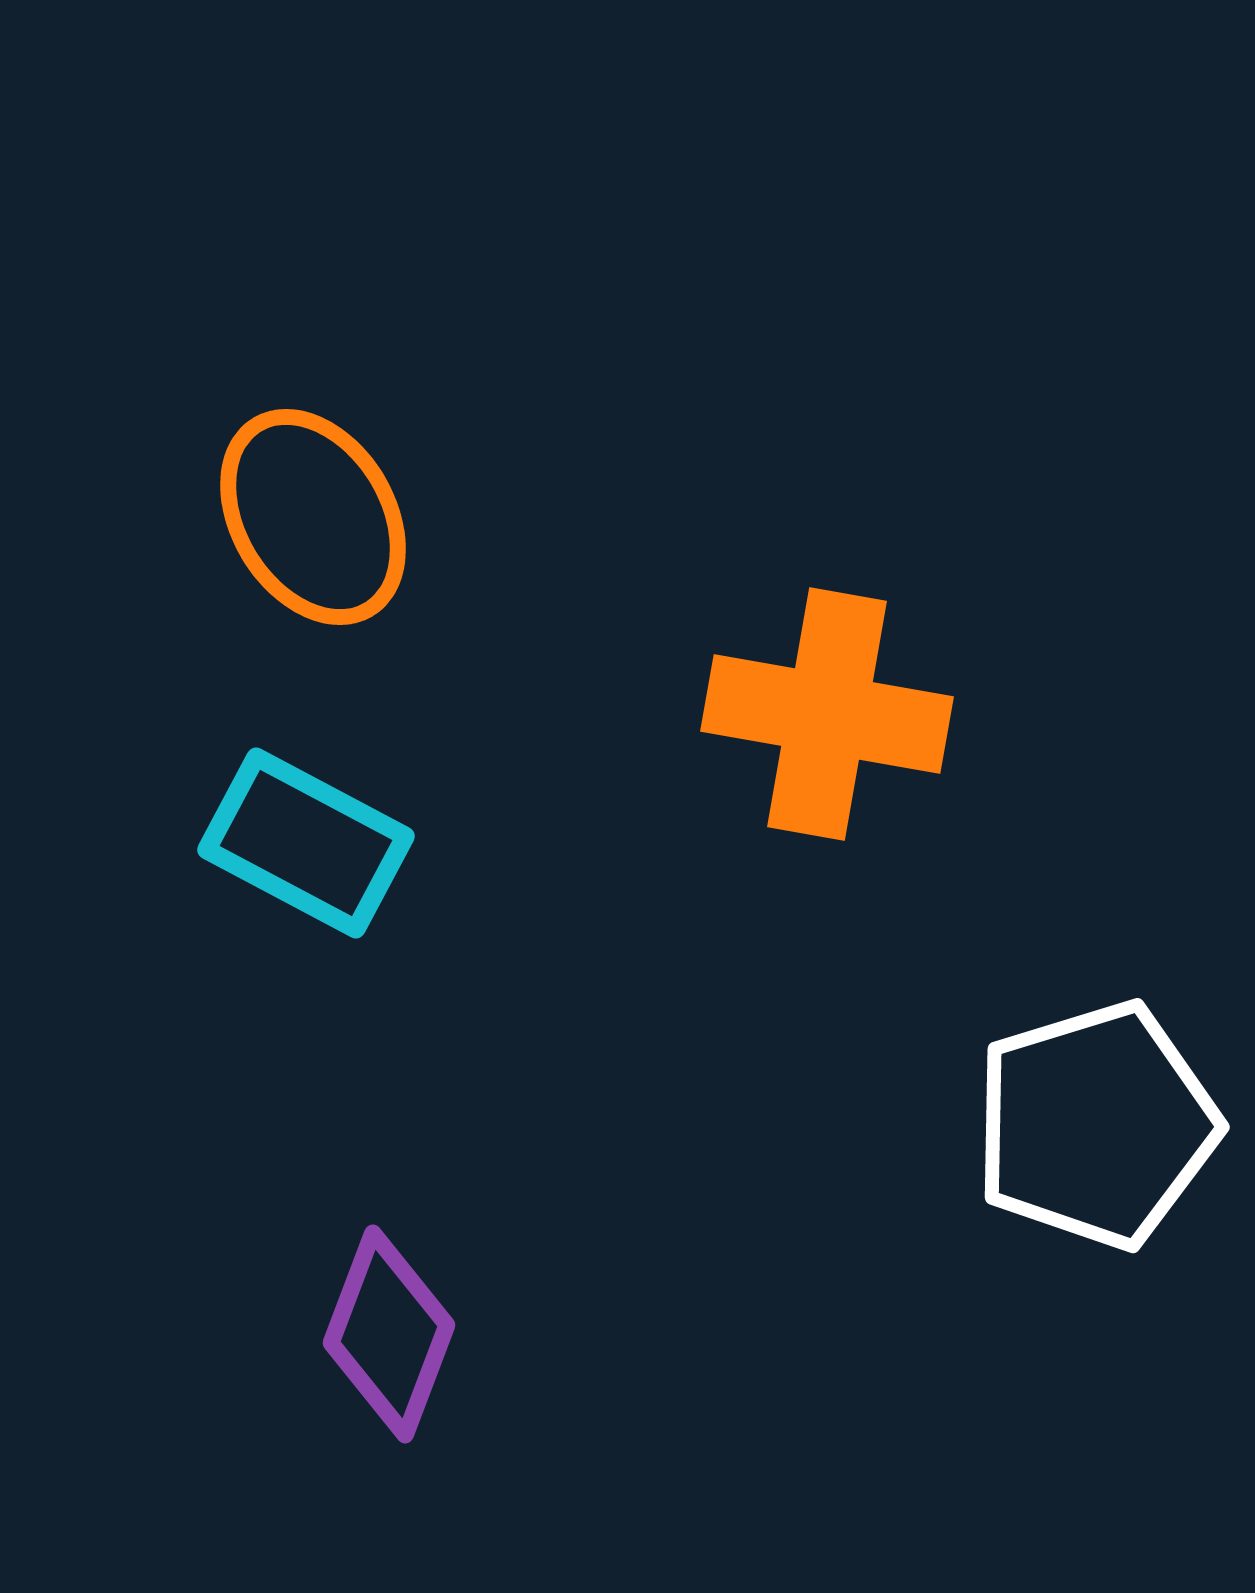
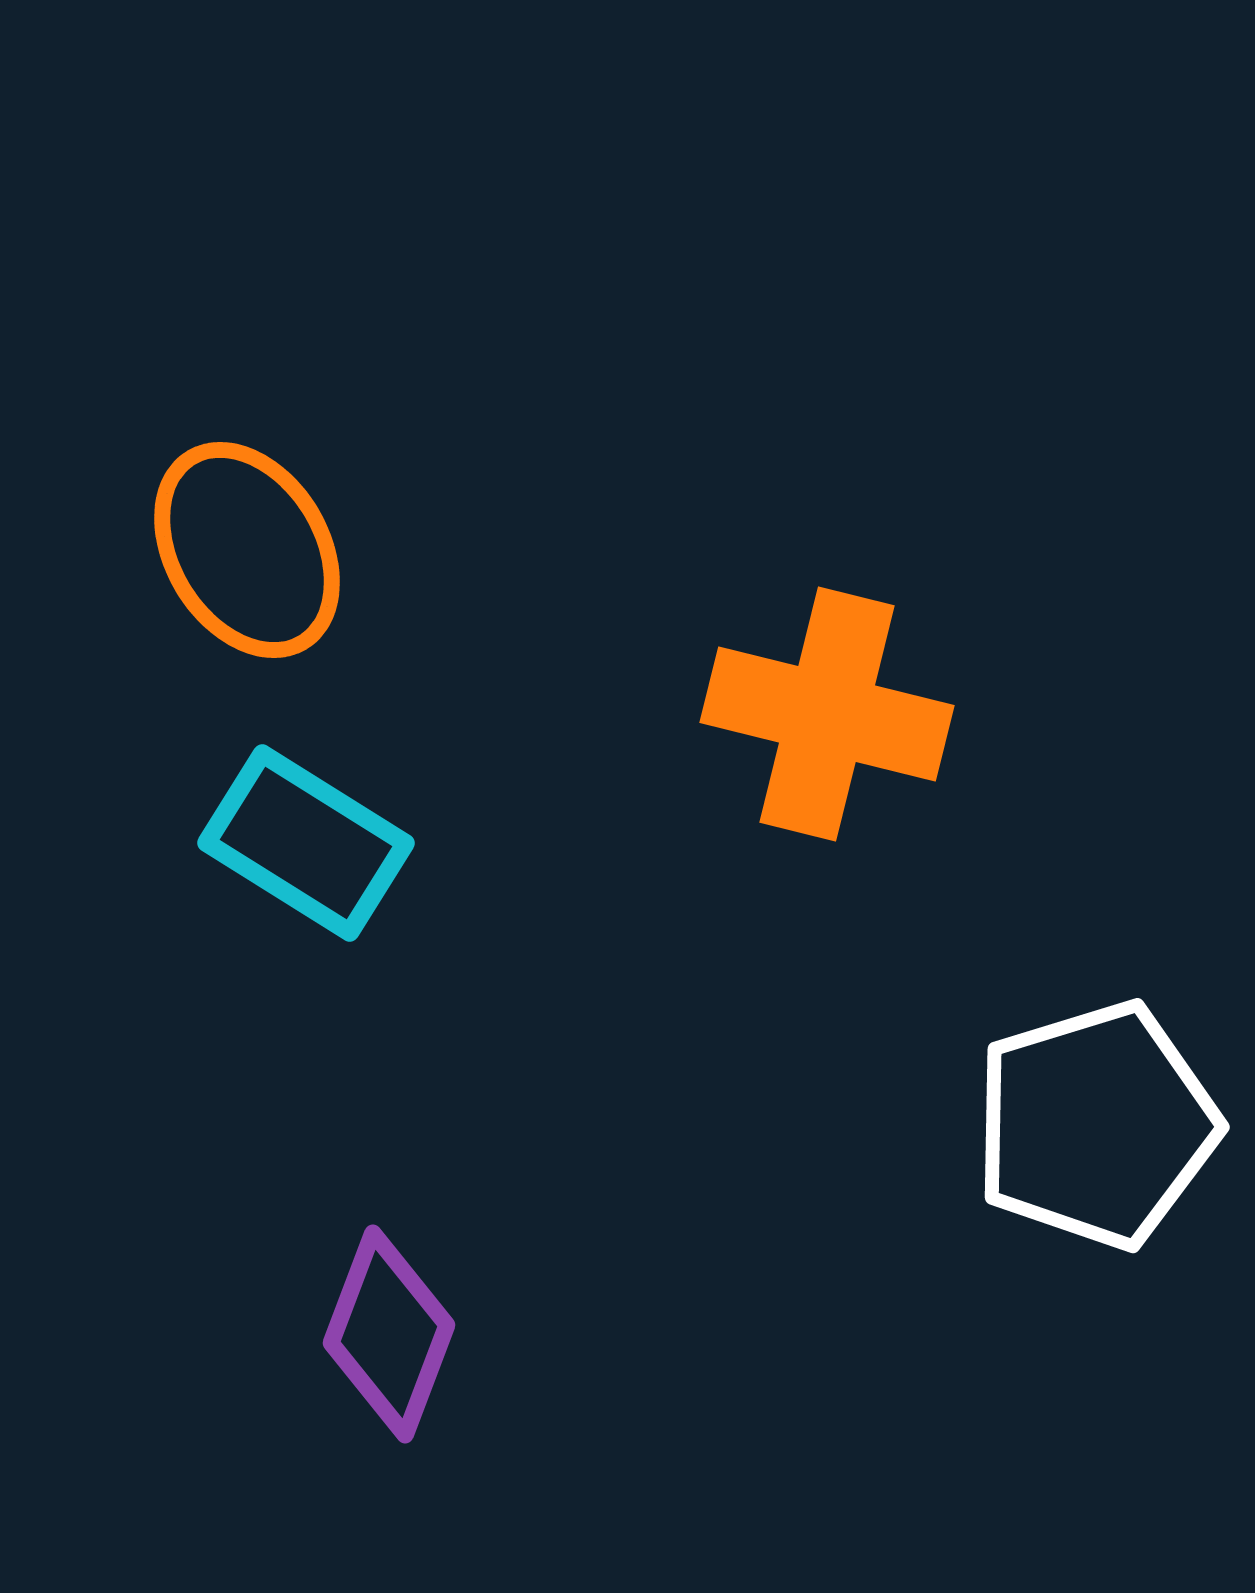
orange ellipse: moved 66 px left, 33 px down
orange cross: rotated 4 degrees clockwise
cyan rectangle: rotated 4 degrees clockwise
